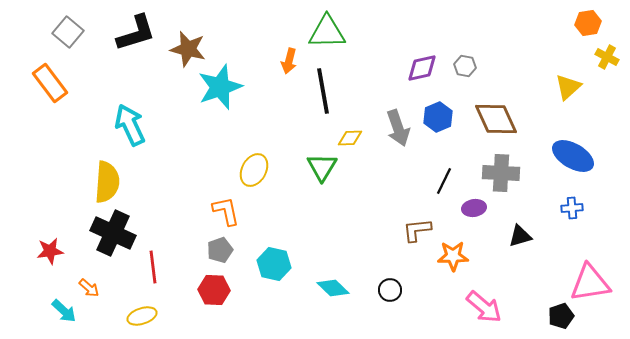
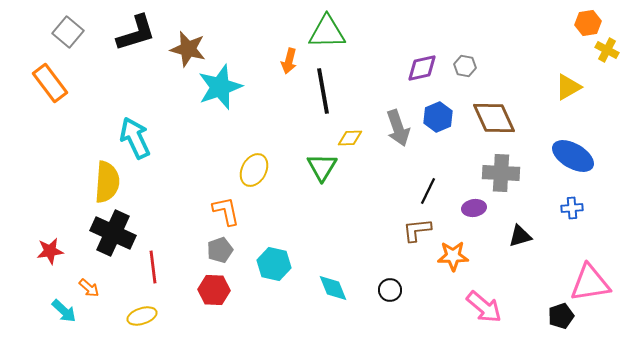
yellow cross at (607, 57): moved 7 px up
yellow triangle at (568, 87): rotated 12 degrees clockwise
brown diamond at (496, 119): moved 2 px left, 1 px up
cyan arrow at (130, 125): moved 5 px right, 13 px down
black line at (444, 181): moved 16 px left, 10 px down
cyan diamond at (333, 288): rotated 24 degrees clockwise
